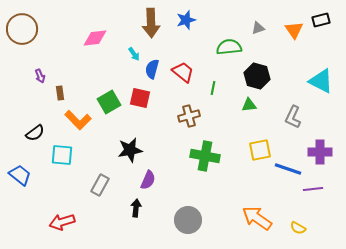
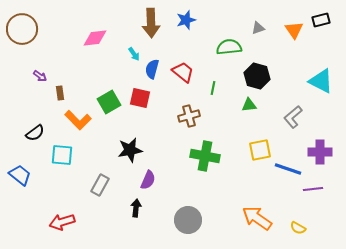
purple arrow: rotated 32 degrees counterclockwise
gray L-shape: rotated 25 degrees clockwise
